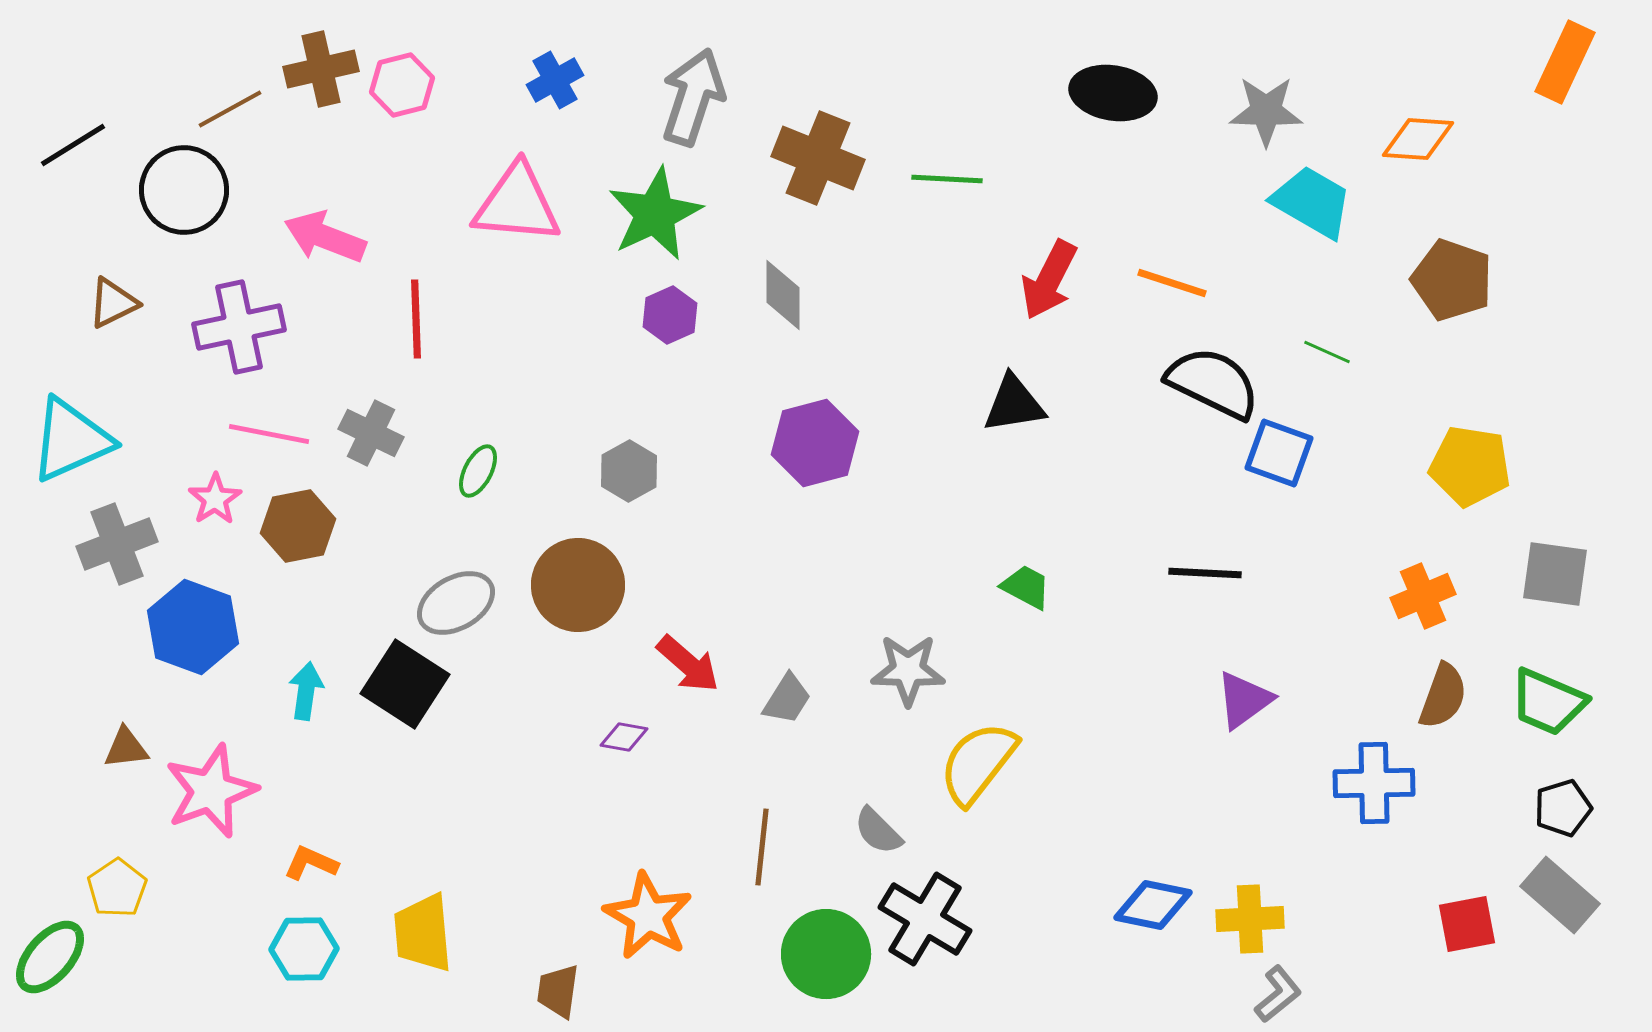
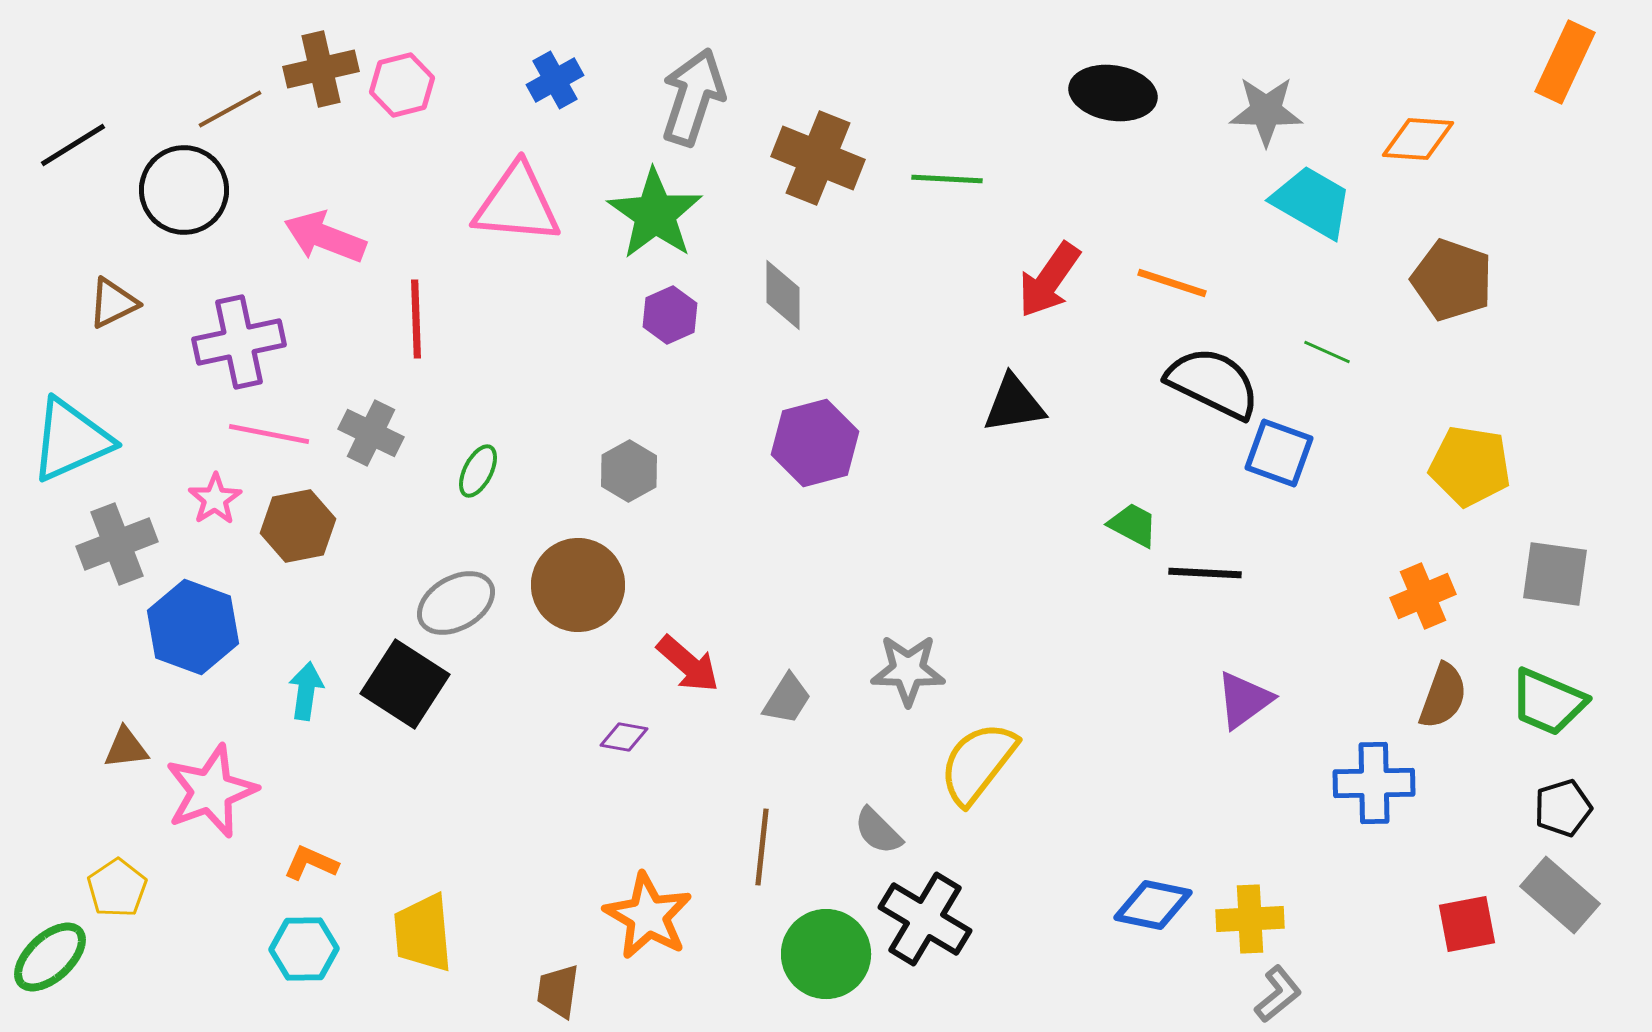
green star at (655, 214): rotated 12 degrees counterclockwise
red arrow at (1049, 280): rotated 8 degrees clockwise
purple cross at (239, 327): moved 15 px down
green trapezoid at (1026, 587): moved 107 px right, 62 px up
green ellipse at (50, 957): rotated 6 degrees clockwise
